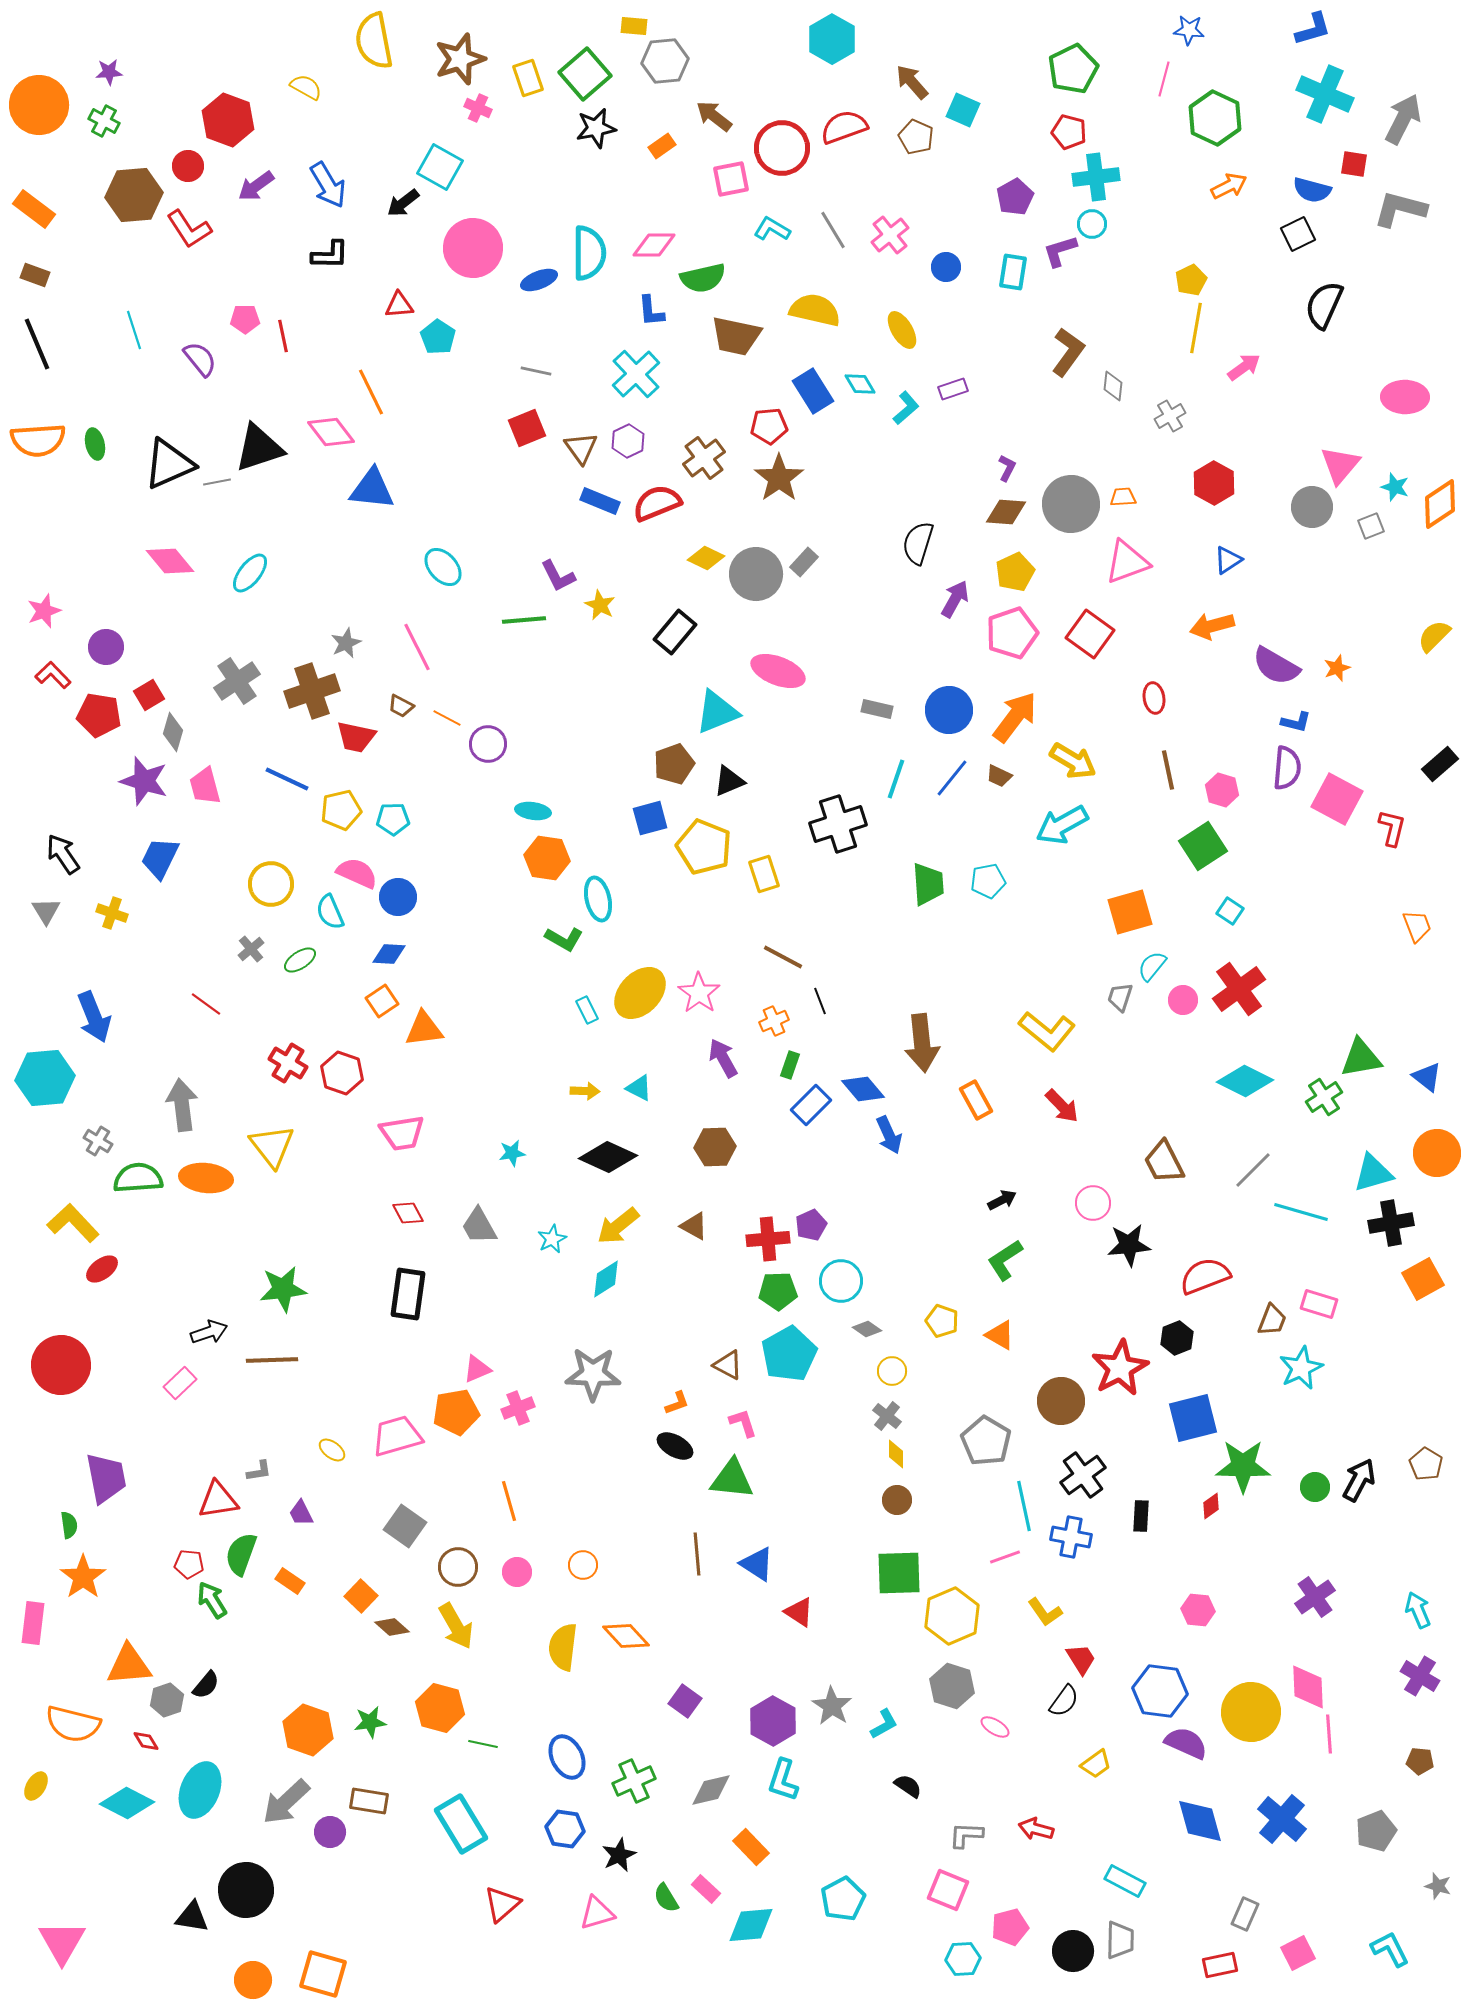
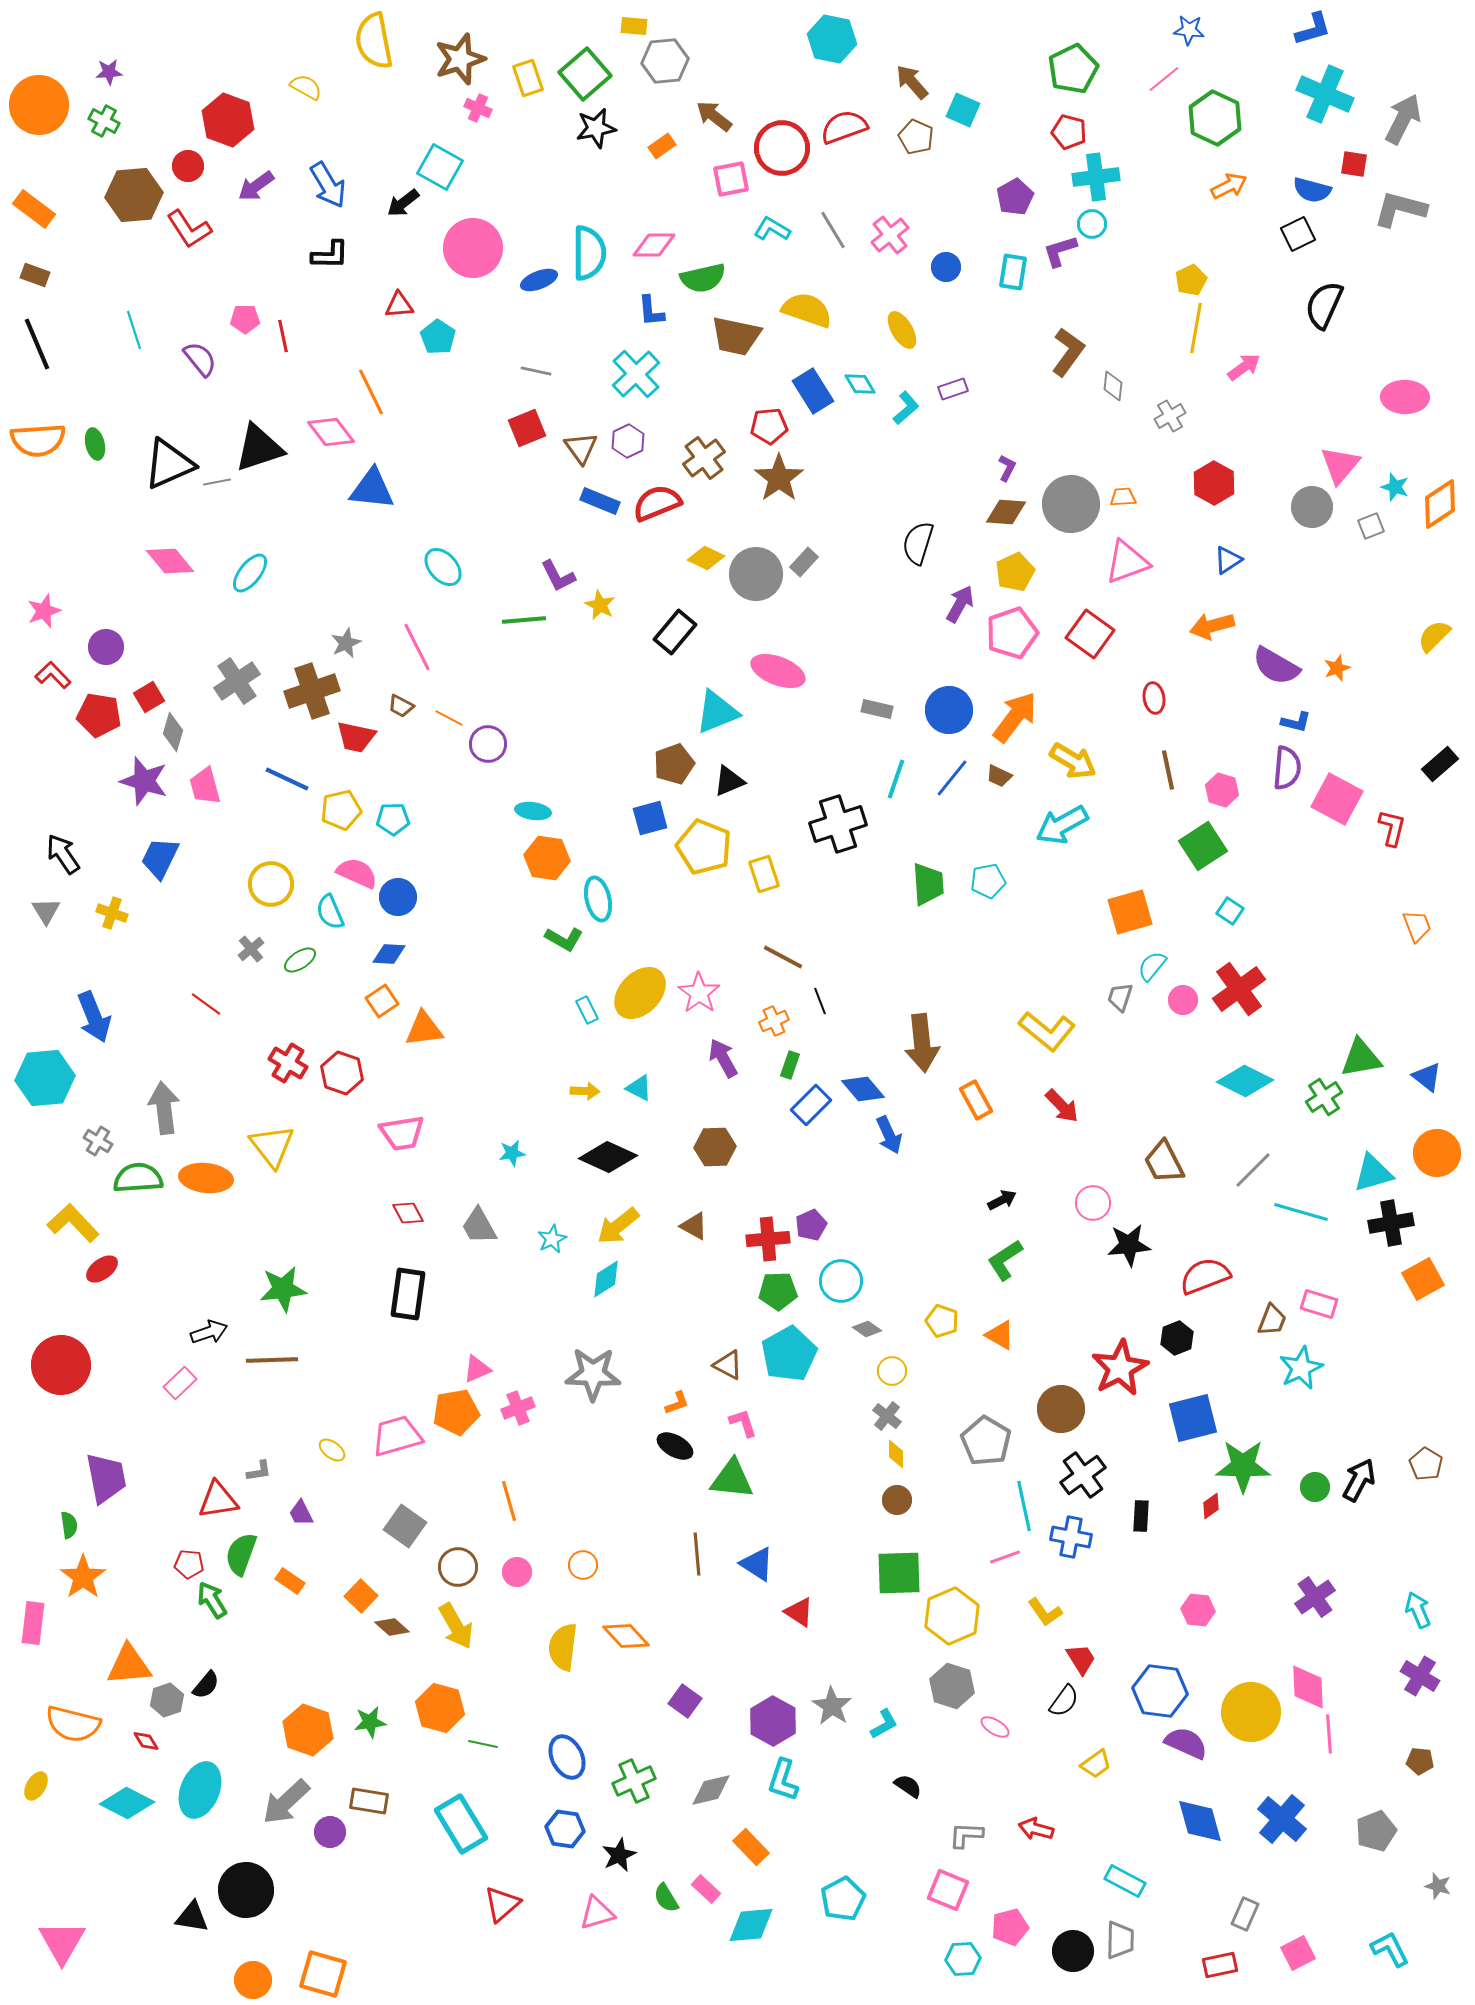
cyan hexagon at (832, 39): rotated 18 degrees counterclockwise
pink line at (1164, 79): rotated 36 degrees clockwise
yellow semicircle at (815, 310): moved 8 px left; rotated 6 degrees clockwise
purple arrow at (955, 599): moved 5 px right, 5 px down
red square at (149, 695): moved 2 px down
orange line at (447, 718): moved 2 px right
gray arrow at (182, 1105): moved 18 px left, 3 px down
brown circle at (1061, 1401): moved 8 px down
